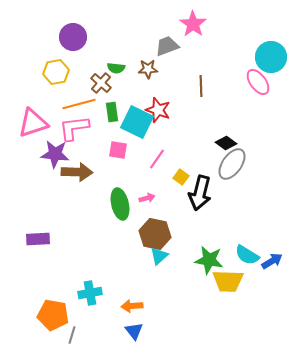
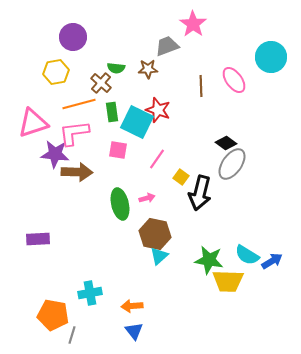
pink ellipse: moved 24 px left, 2 px up
pink L-shape: moved 5 px down
